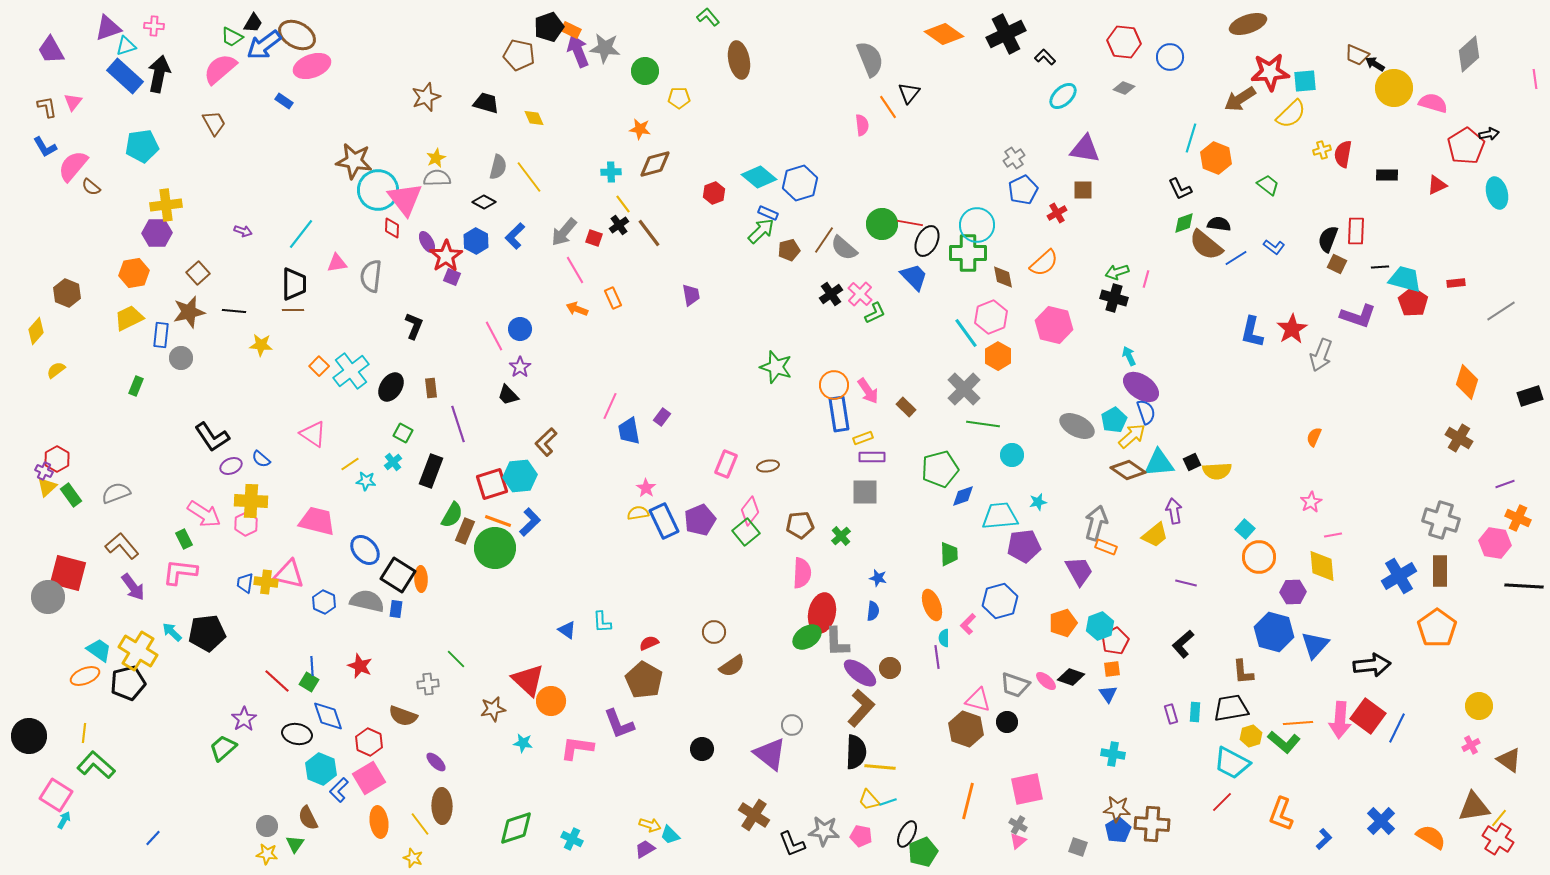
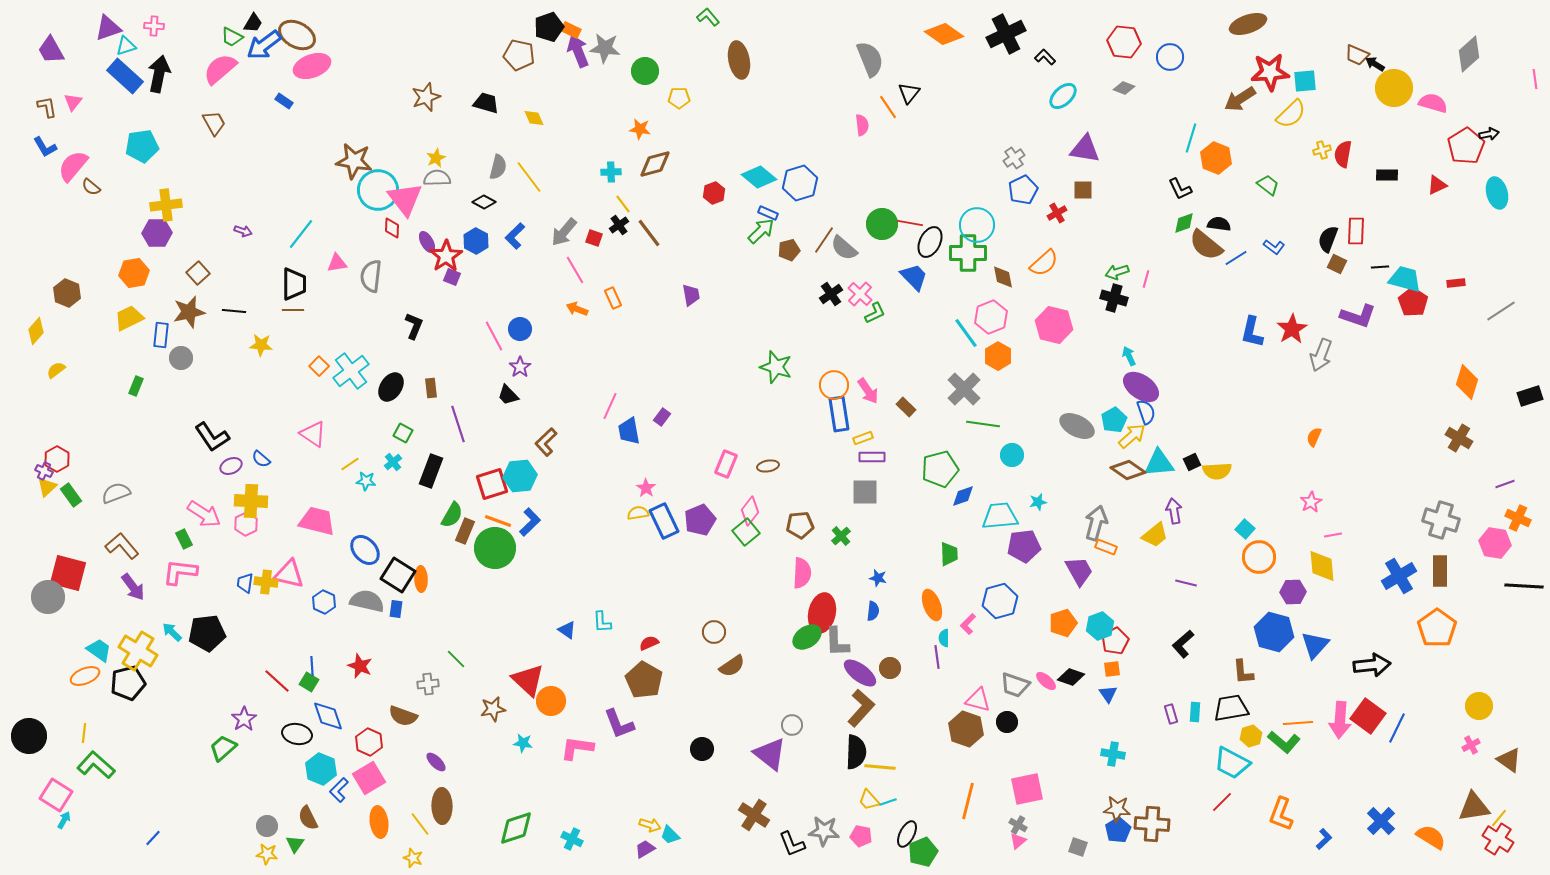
black ellipse at (927, 241): moved 3 px right, 1 px down
